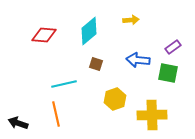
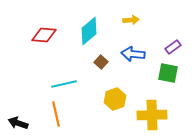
blue arrow: moved 5 px left, 6 px up
brown square: moved 5 px right, 2 px up; rotated 24 degrees clockwise
